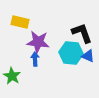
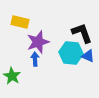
purple star: rotated 25 degrees counterclockwise
